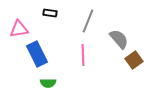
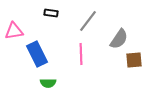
black rectangle: moved 1 px right
gray line: rotated 15 degrees clockwise
pink triangle: moved 5 px left, 2 px down
gray semicircle: rotated 75 degrees clockwise
pink line: moved 2 px left, 1 px up
brown square: rotated 30 degrees clockwise
